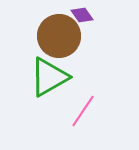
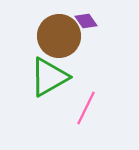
purple diamond: moved 4 px right, 6 px down
pink line: moved 3 px right, 3 px up; rotated 8 degrees counterclockwise
